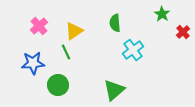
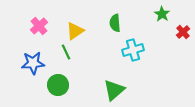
yellow triangle: moved 1 px right
cyan cross: rotated 20 degrees clockwise
